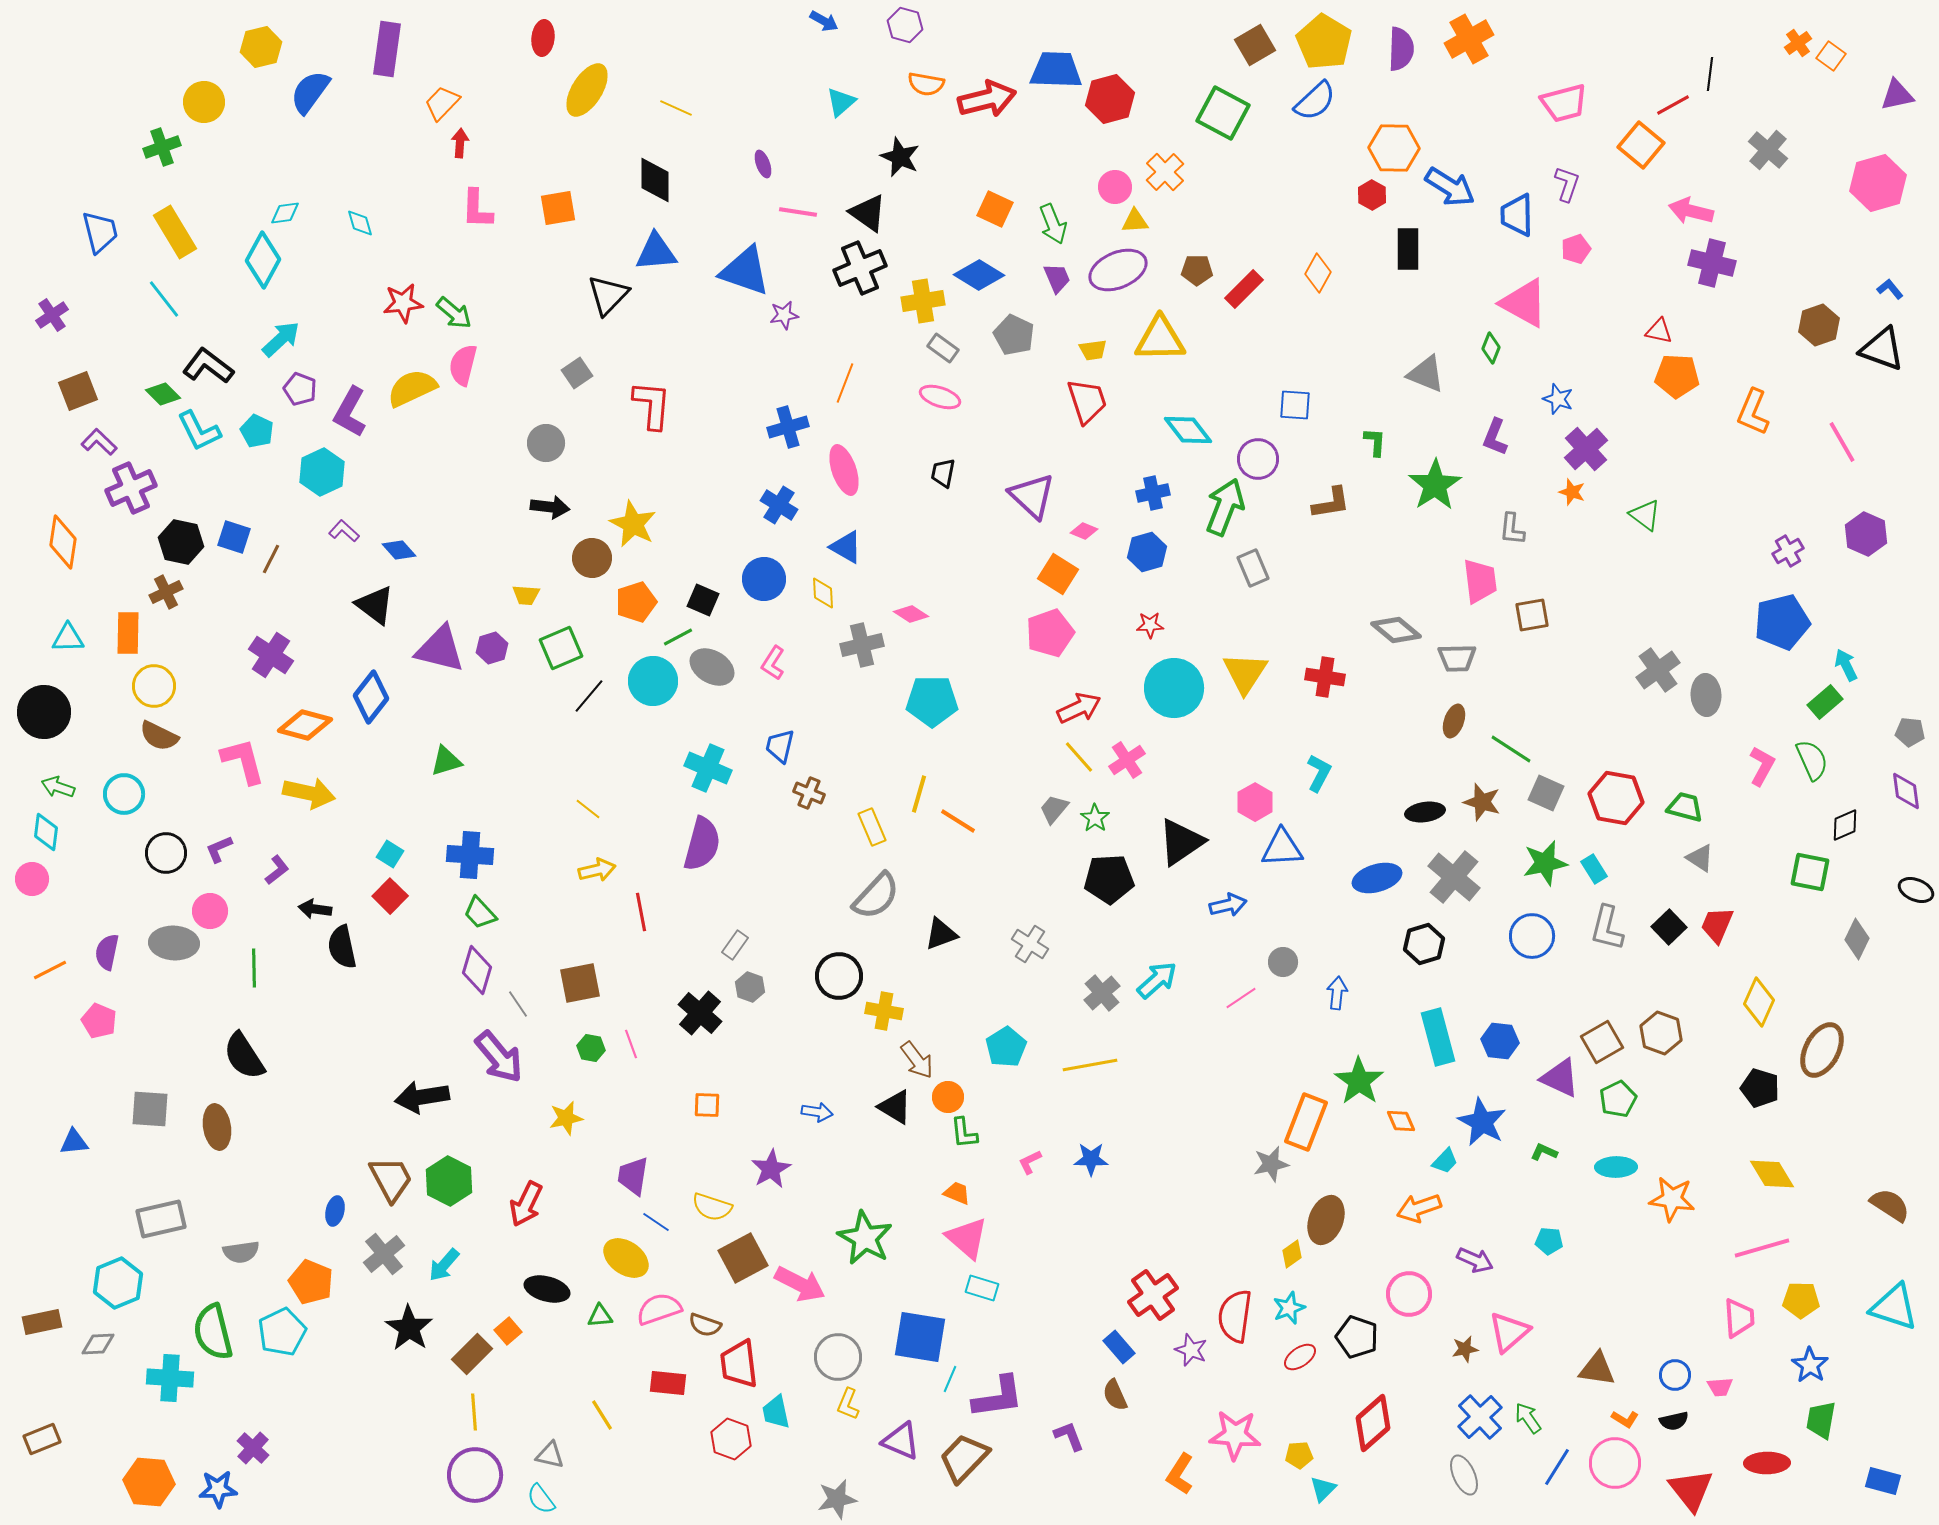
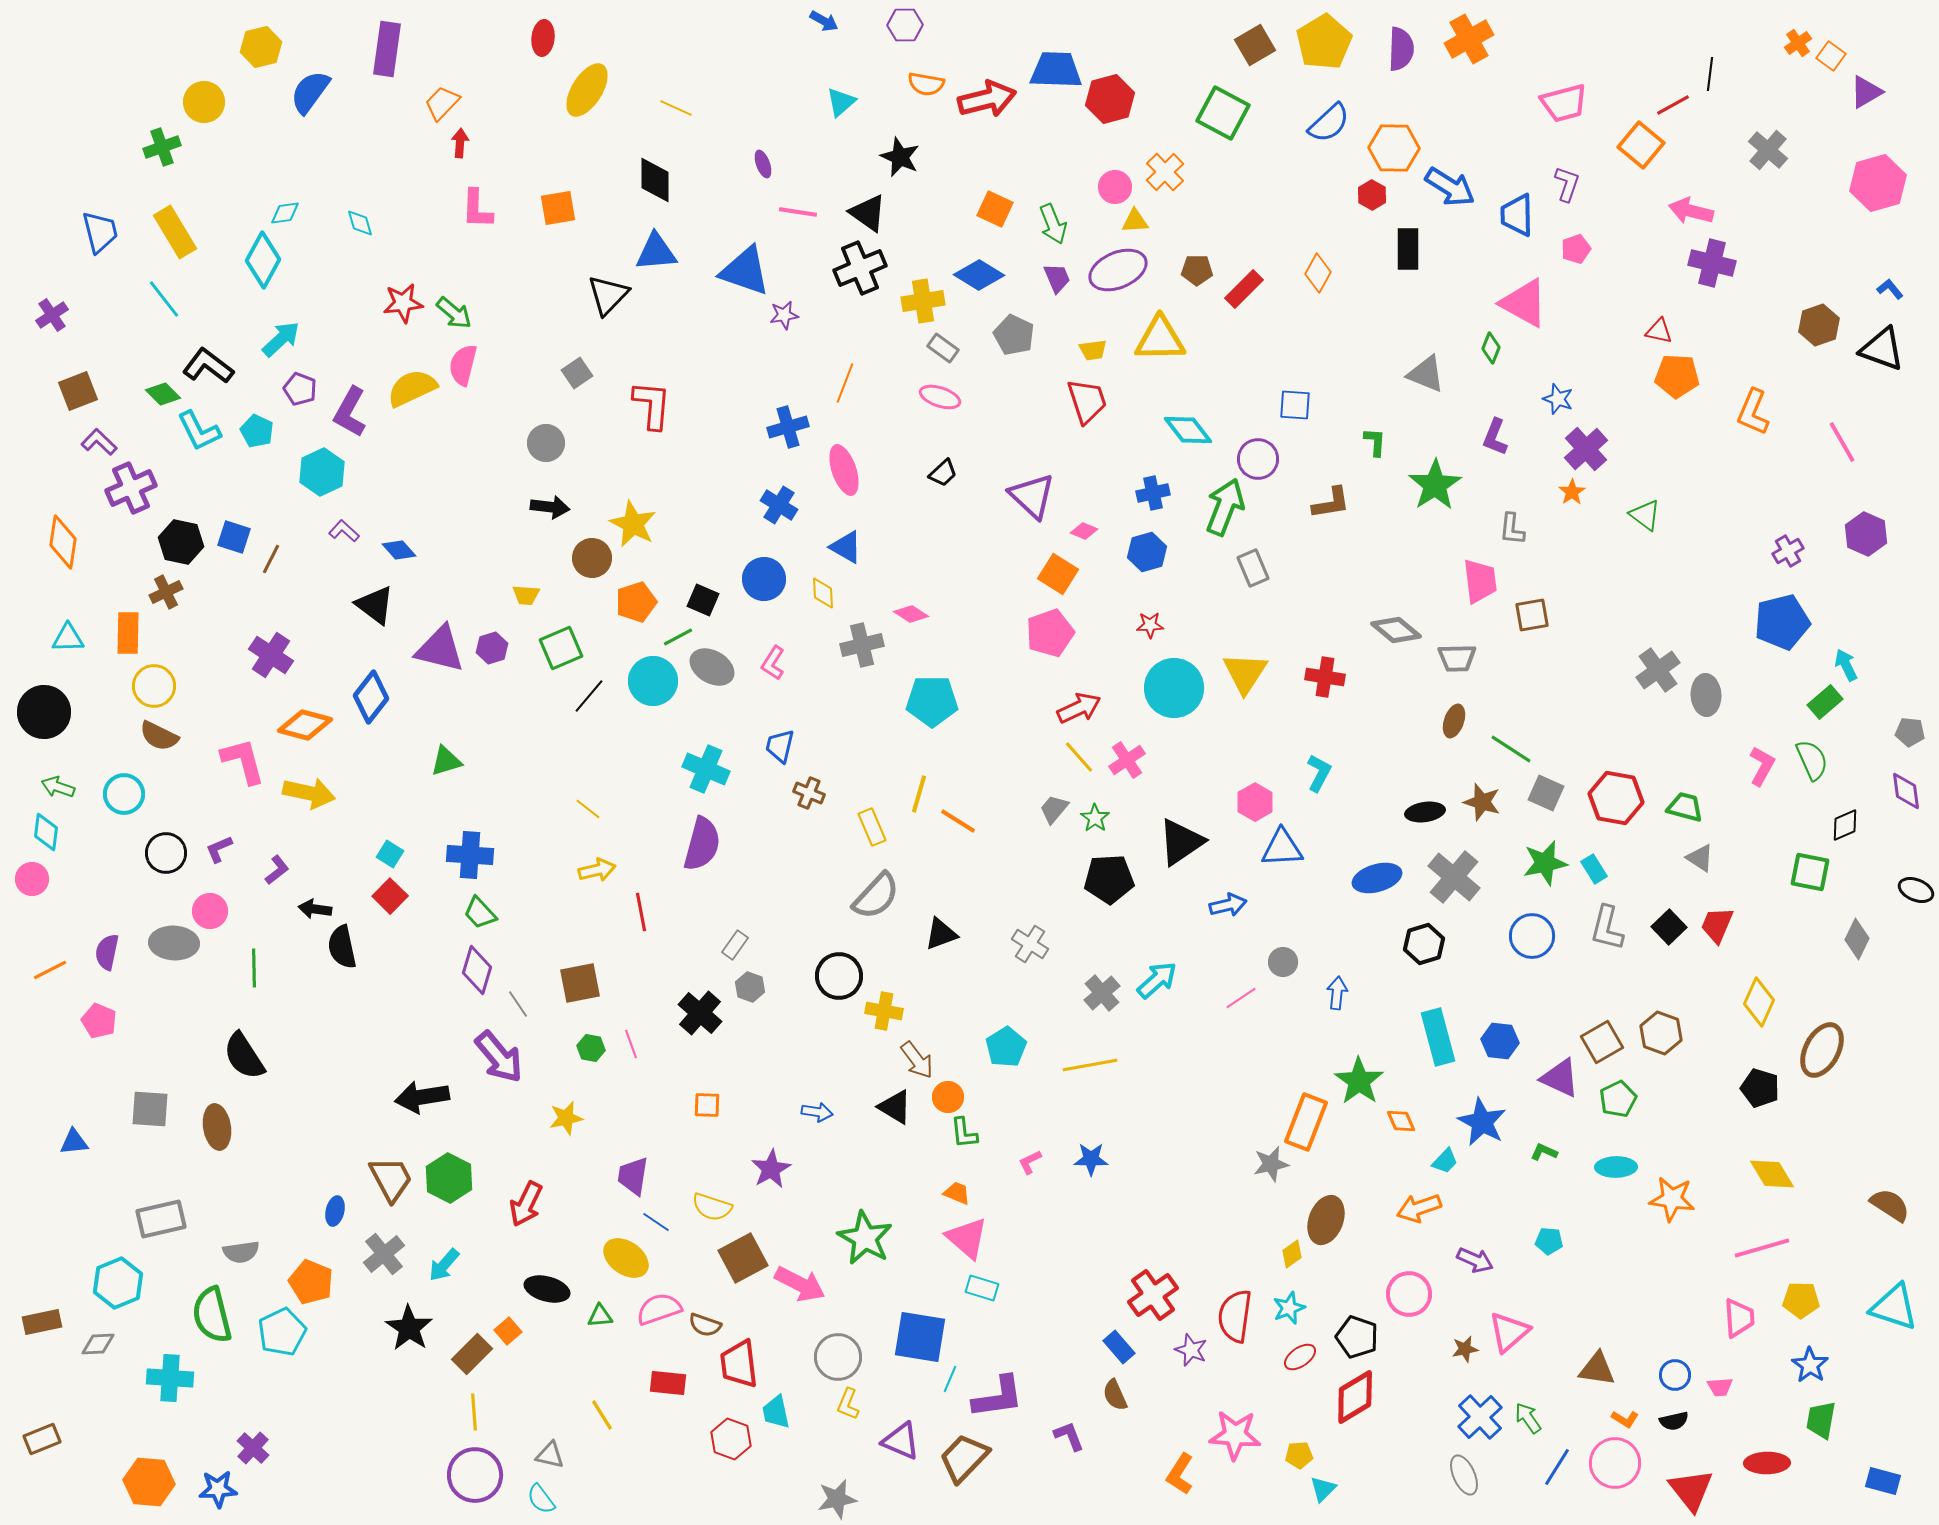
purple hexagon at (905, 25): rotated 16 degrees counterclockwise
yellow pentagon at (1324, 42): rotated 10 degrees clockwise
purple triangle at (1897, 95): moved 31 px left, 3 px up; rotated 18 degrees counterclockwise
blue semicircle at (1315, 101): moved 14 px right, 22 px down
black trapezoid at (943, 473): rotated 144 degrees counterclockwise
orange star at (1572, 492): rotated 20 degrees clockwise
cyan cross at (708, 768): moved 2 px left, 1 px down
green hexagon at (449, 1181): moved 3 px up
green semicircle at (213, 1332): moved 1 px left, 17 px up
red diamond at (1373, 1423): moved 18 px left, 26 px up; rotated 10 degrees clockwise
